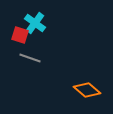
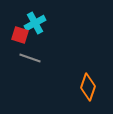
cyan cross: rotated 25 degrees clockwise
orange diamond: moved 1 px right, 3 px up; rotated 68 degrees clockwise
